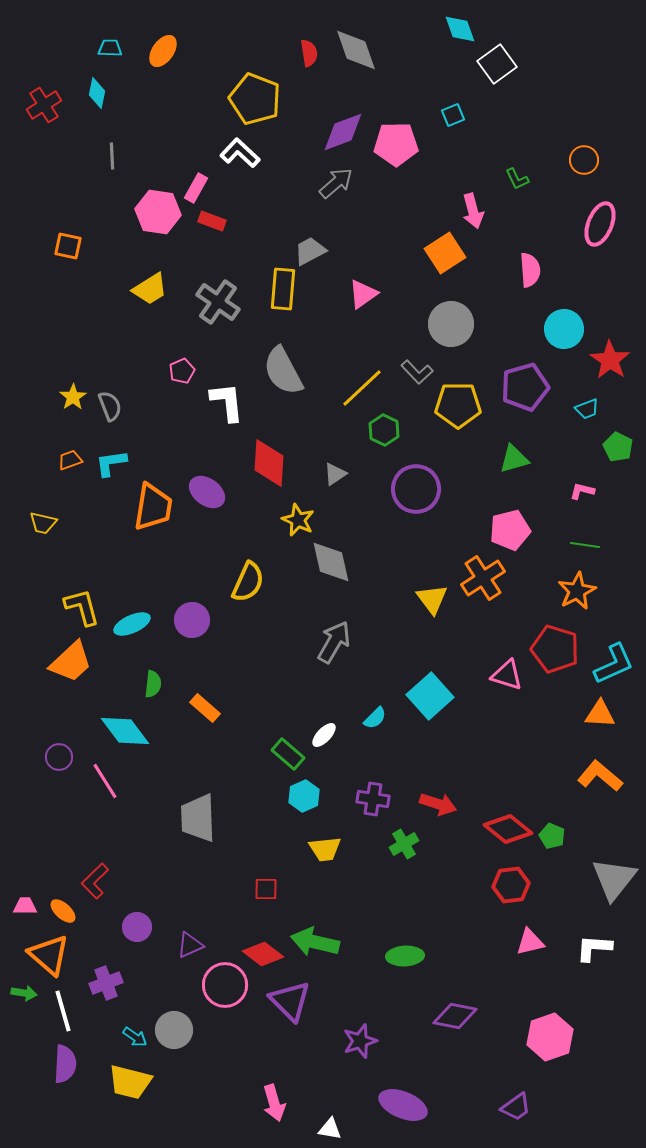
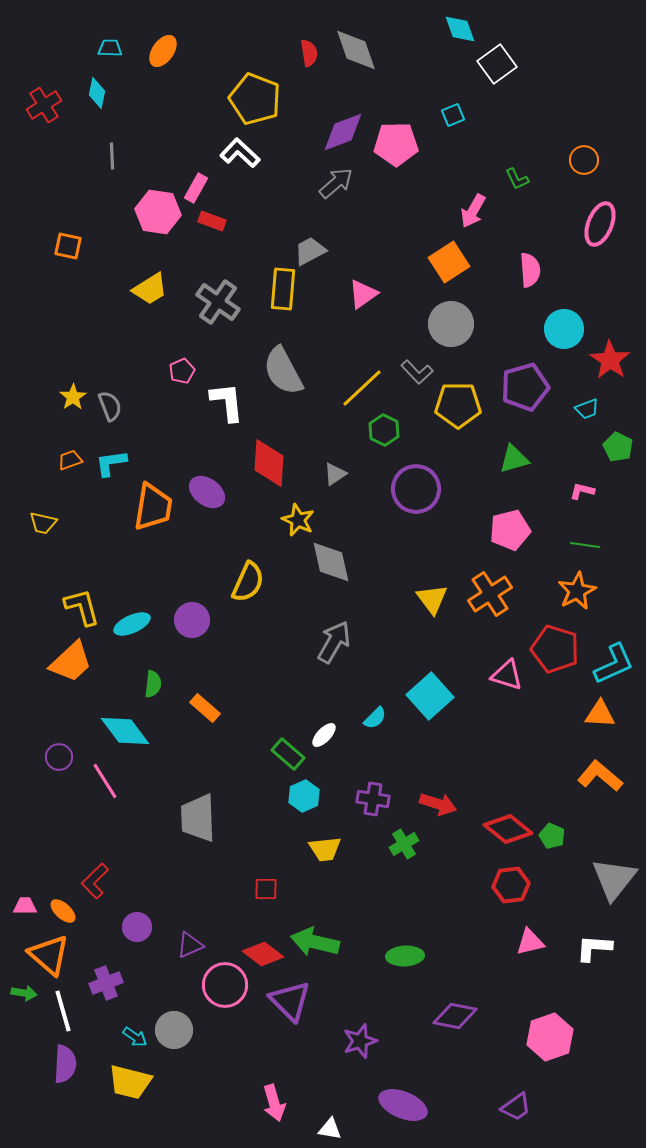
pink arrow at (473, 211): rotated 44 degrees clockwise
orange square at (445, 253): moved 4 px right, 9 px down
orange cross at (483, 578): moved 7 px right, 16 px down
